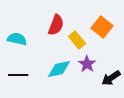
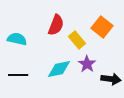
black arrow: moved 1 px down; rotated 138 degrees counterclockwise
